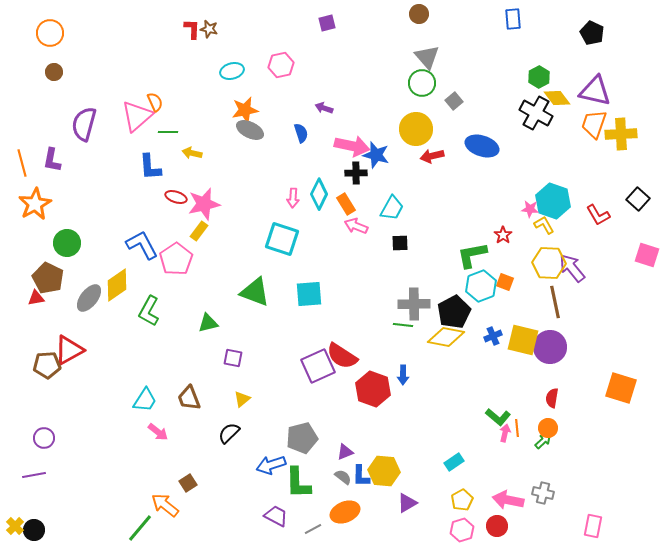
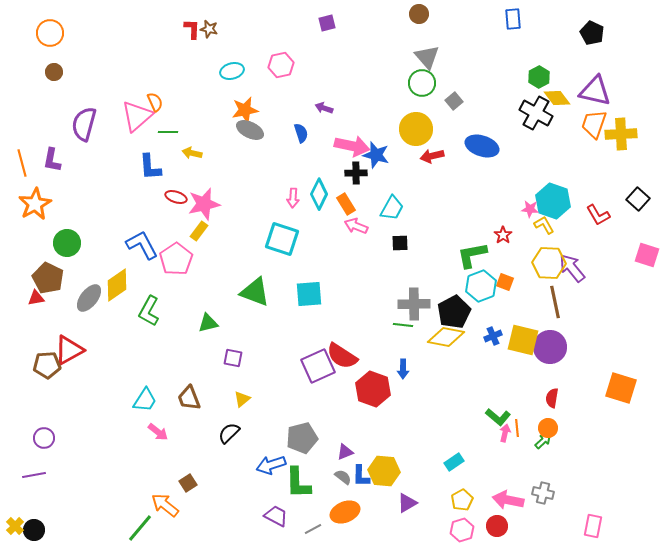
blue arrow at (403, 375): moved 6 px up
